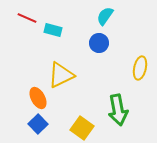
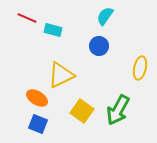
blue circle: moved 3 px down
orange ellipse: moved 1 px left; rotated 30 degrees counterclockwise
green arrow: rotated 40 degrees clockwise
blue square: rotated 24 degrees counterclockwise
yellow square: moved 17 px up
